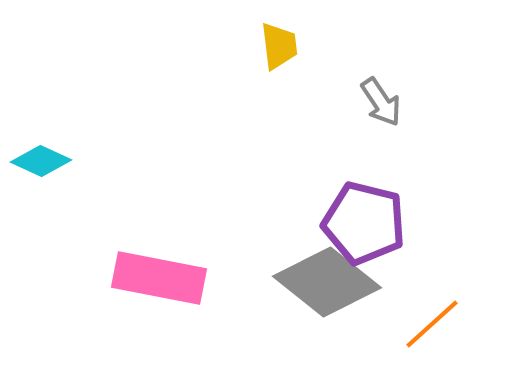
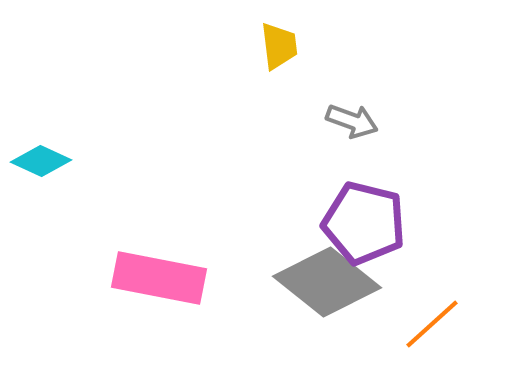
gray arrow: moved 29 px left, 19 px down; rotated 36 degrees counterclockwise
